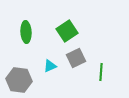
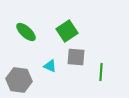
green ellipse: rotated 45 degrees counterclockwise
gray square: moved 1 px up; rotated 30 degrees clockwise
cyan triangle: rotated 48 degrees clockwise
